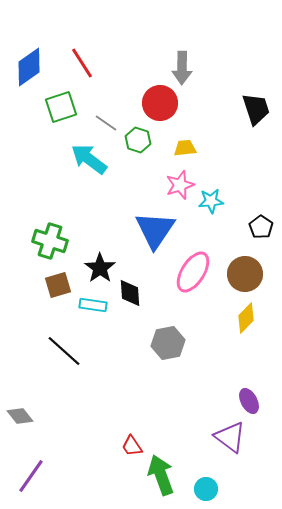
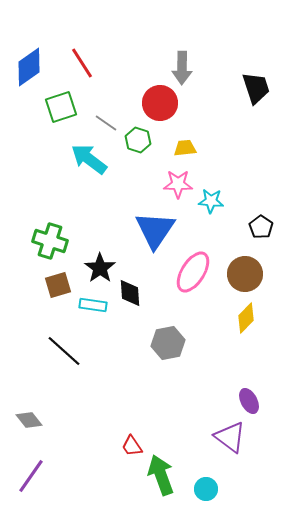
black trapezoid: moved 21 px up
pink star: moved 2 px left, 1 px up; rotated 20 degrees clockwise
cyan star: rotated 10 degrees clockwise
gray diamond: moved 9 px right, 4 px down
